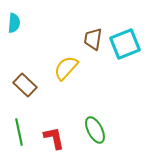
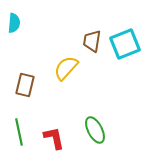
brown trapezoid: moved 1 px left, 2 px down
brown rectangle: rotated 60 degrees clockwise
